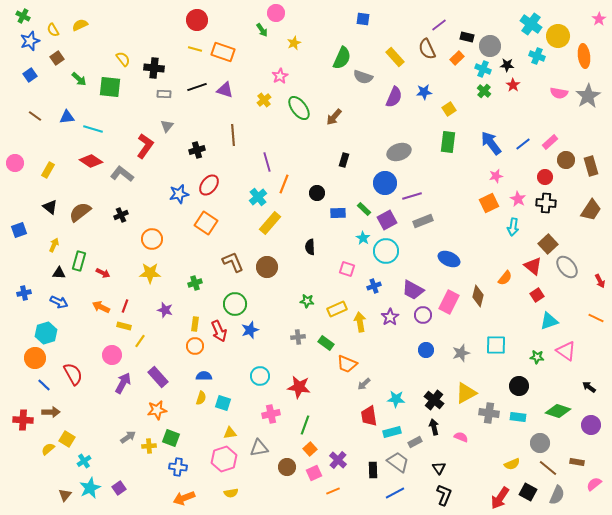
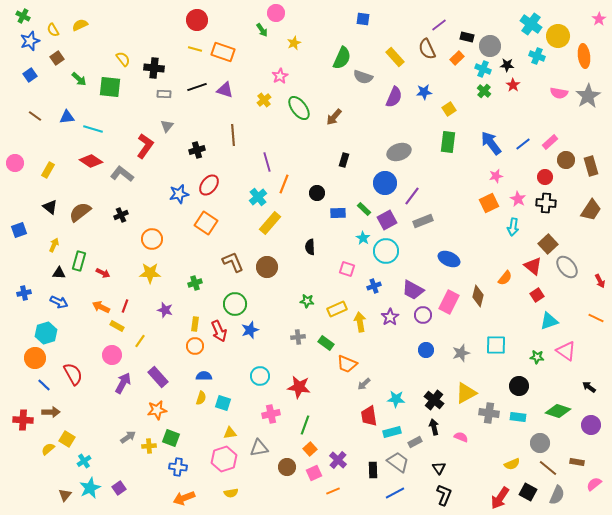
purple line at (412, 196): rotated 36 degrees counterclockwise
yellow rectangle at (124, 326): moved 7 px left; rotated 16 degrees clockwise
